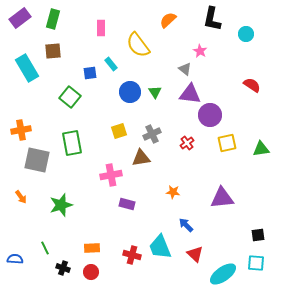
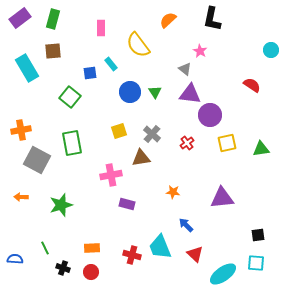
cyan circle at (246, 34): moved 25 px right, 16 px down
gray cross at (152, 134): rotated 24 degrees counterclockwise
gray square at (37, 160): rotated 16 degrees clockwise
orange arrow at (21, 197): rotated 128 degrees clockwise
